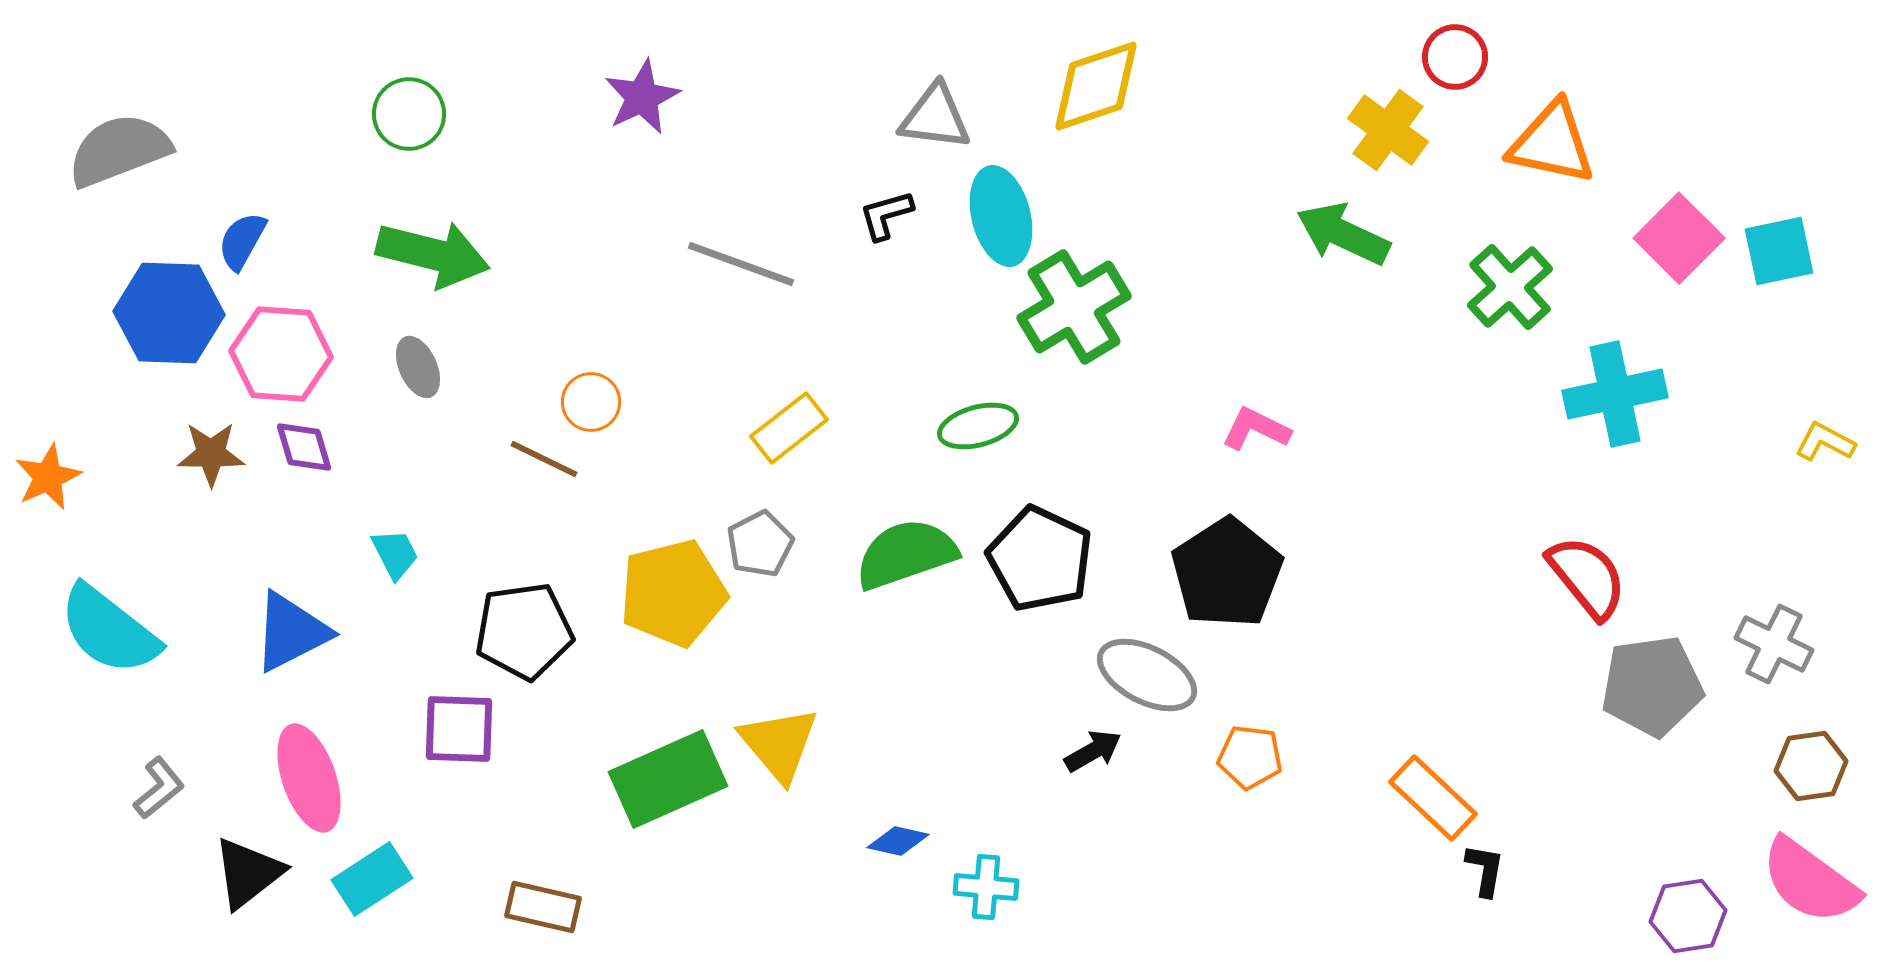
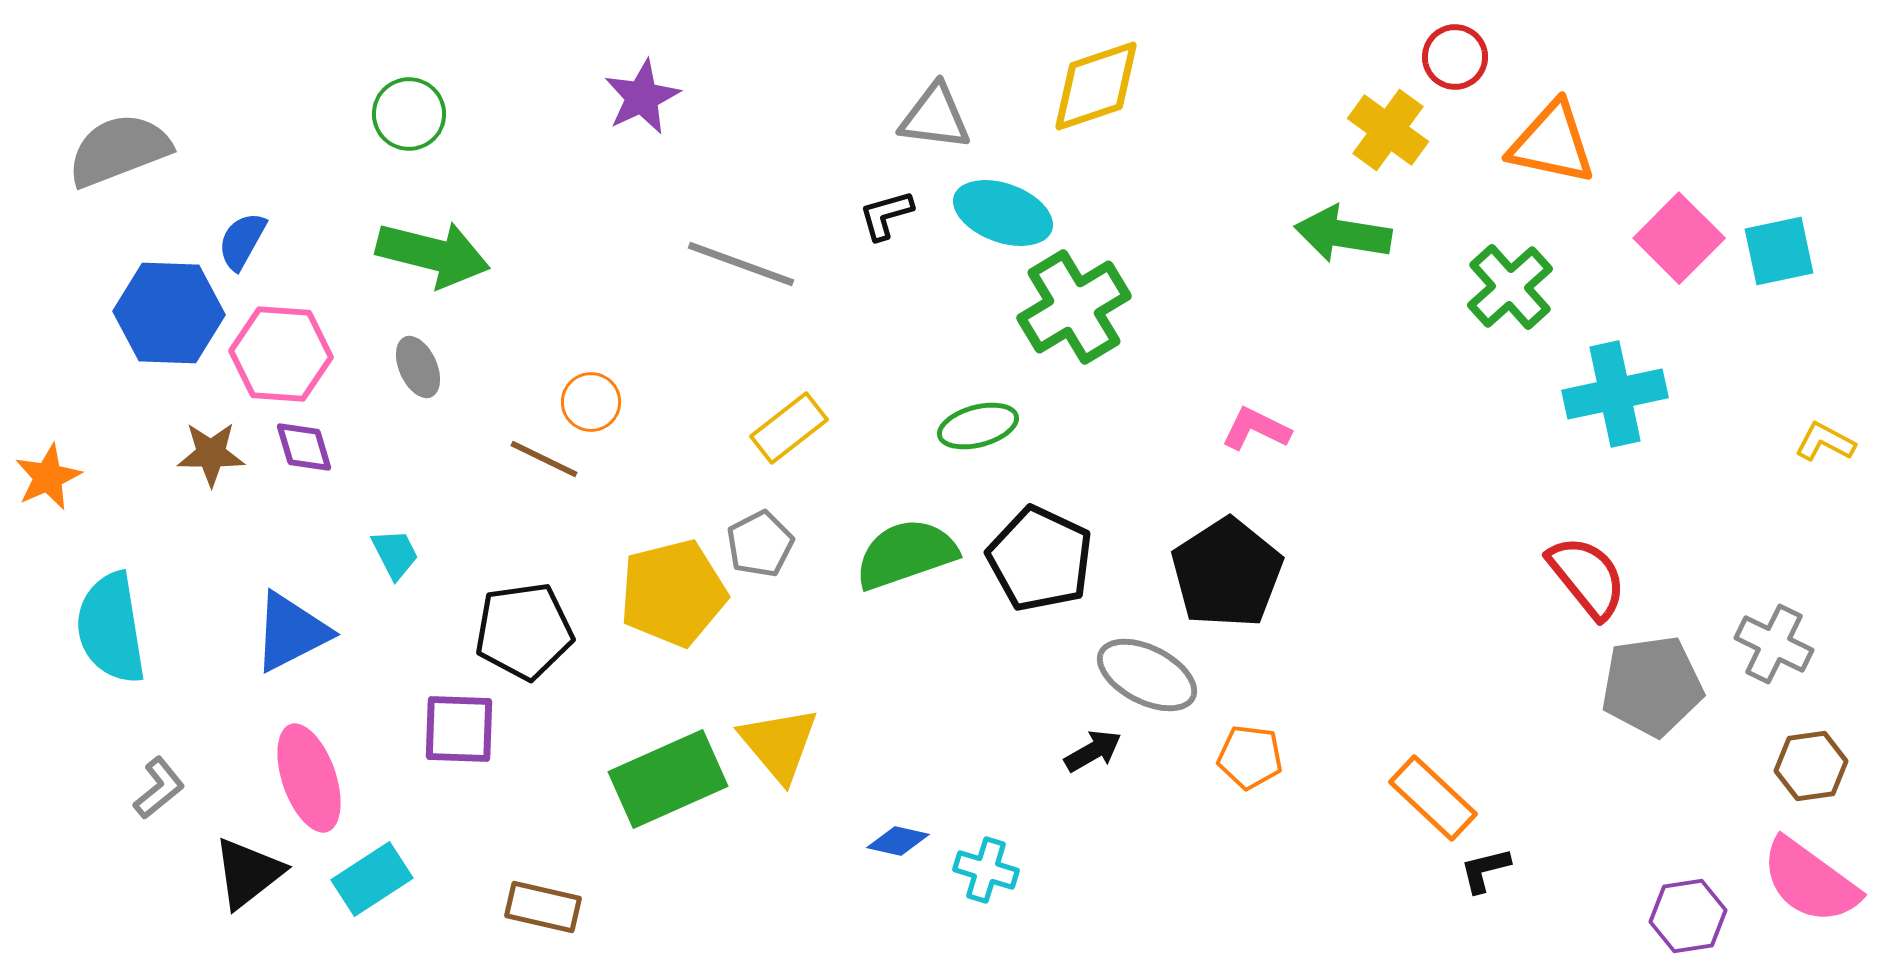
cyan ellipse at (1001, 216): moved 2 px right, 3 px up; rotated 56 degrees counterclockwise
green arrow at (1343, 234): rotated 16 degrees counterclockwise
cyan semicircle at (109, 630): moved 2 px right, 2 px up; rotated 43 degrees clockwise
black L-shape at (1485, 870): rotated 114 degrees counterclockwise
cyan cross at (986, 887): moved 17 px up; rotated 12 degrees clockwise
